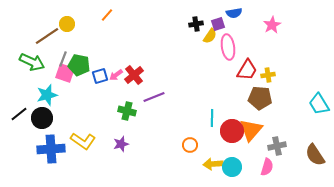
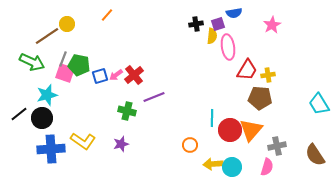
yellow semicircle: moved 2 px right; rotated 28 degrees counterclockwise
red circle: moved 2 px left, 1 px up
